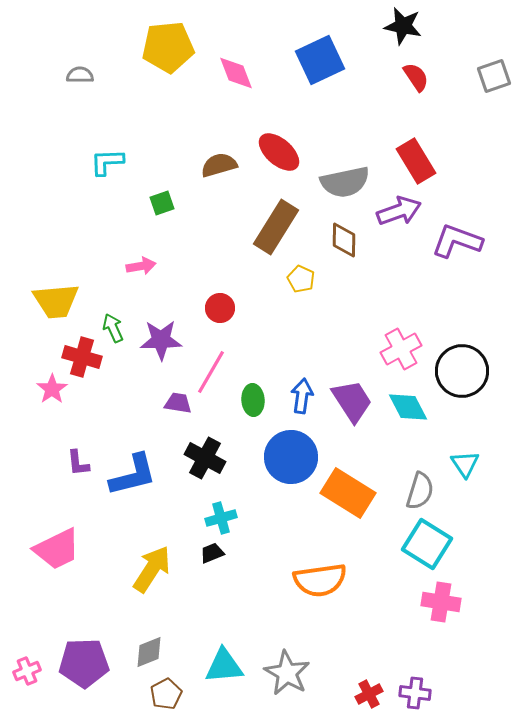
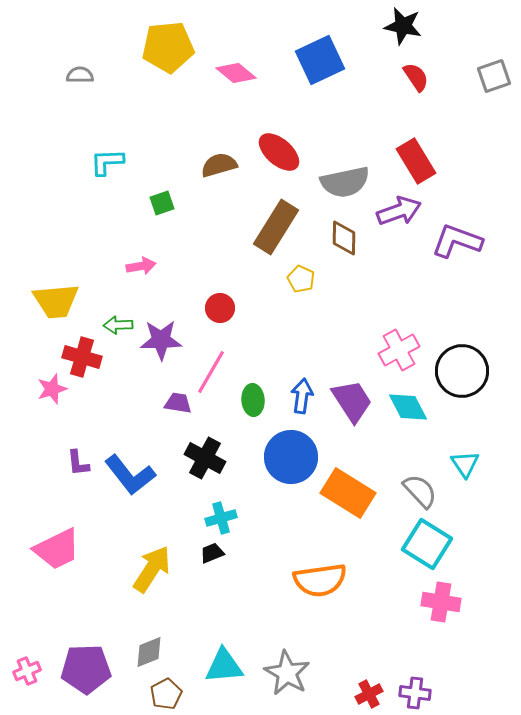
pink diamond at (236, 73): rotated 30 degrees counterclockwise
brown diamond at (344, 240): moved 2 px up
green arrow at (113, 328): moved 5 px right, 3 px up; rotated 68 degrees counterclockwise
pink cross at (401, 349): moved 2 px left, 1 px down
pink star at (52, 389): rotated 16 degrees clockwise
blue L-shape at (133, 475): moved 3 px left; rotated 66 degrees clockwise
gray semicircle at (420, 491): rotated 60 degrees counterclockwise
purple pentagon at (84, 663): moved 2 px right, 6 px down
